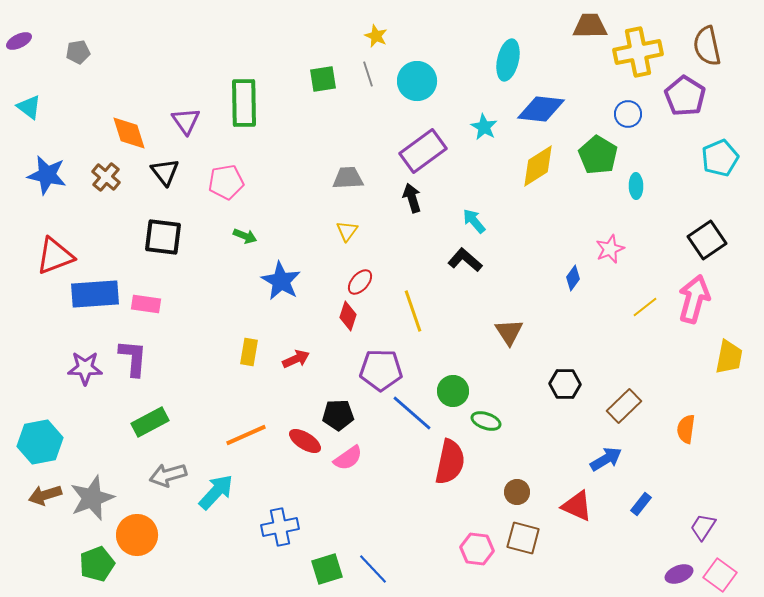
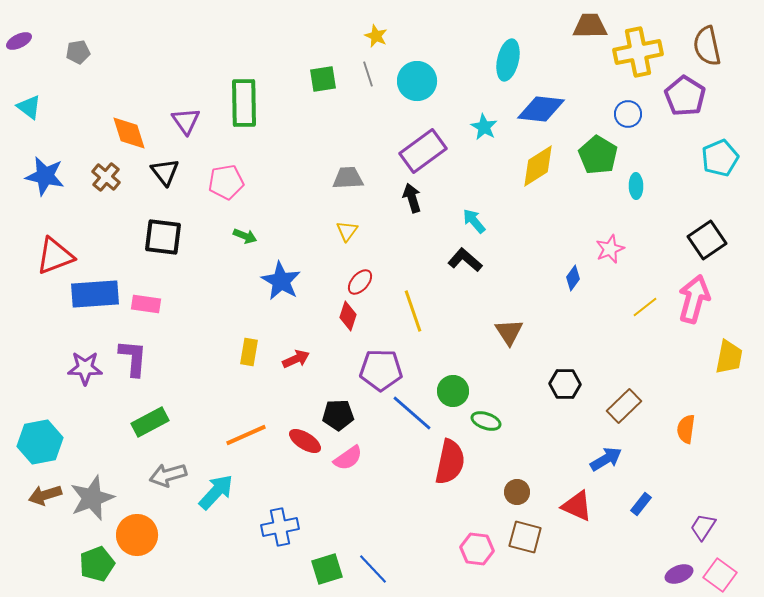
blue star at (47, 175): moved 2 px left, 1 px down
brown square at (523, 538): moved 2 px right, 1 px up
